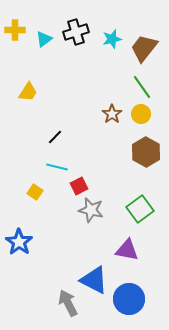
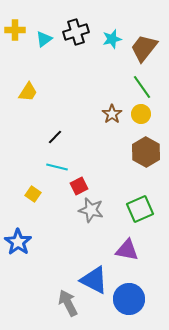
yellow square: moved 2 px left, 2 px down
green square: rotated 12 degrees clockwise
blue star: moved 1 px left
